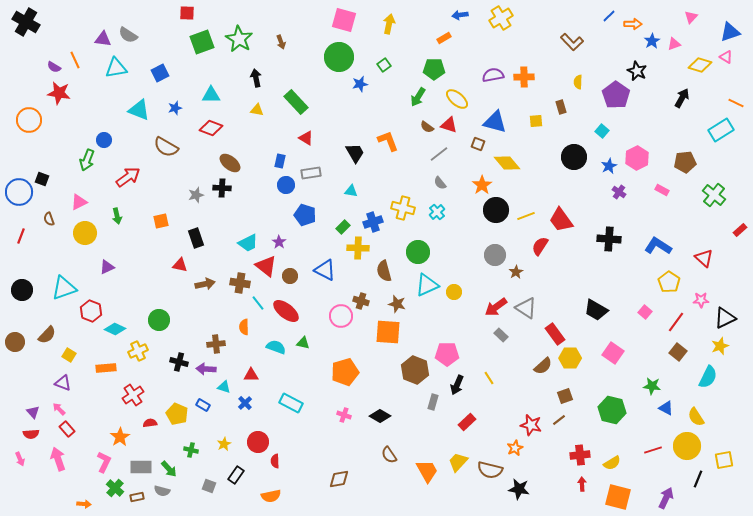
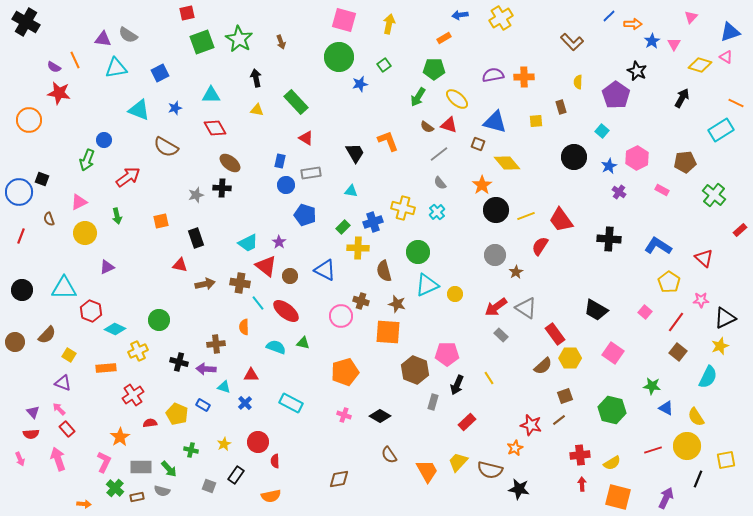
red square at (187, 13): rotated 14 degrees counterclockwise
pink triangle at (674, 44): rotated 40 degrees counterclockwise
red diamond at (211, 128): moved 4 px right; rotated 40 degrees clockwise
cyan triangle at (64, 288): rotated 20 degrees clockwise
yellow circle at (454, 292): moved 1 px right, 2 px down
yellow square at (724, 460): moved 2 px right
